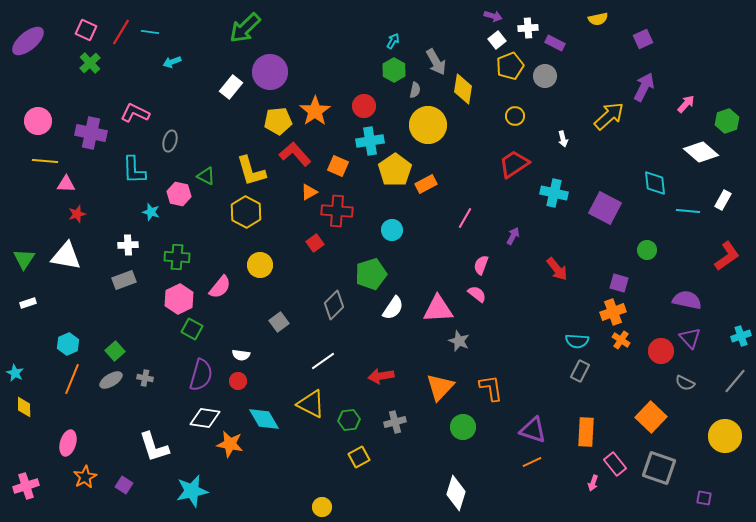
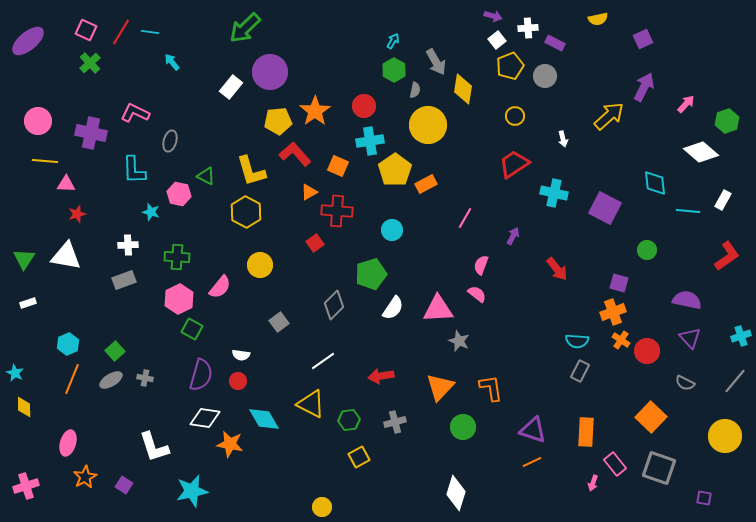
cyan arrow at (172, 62): rotated 72 degrees clockwise
red circle at (661, 351): moved 14 px left
